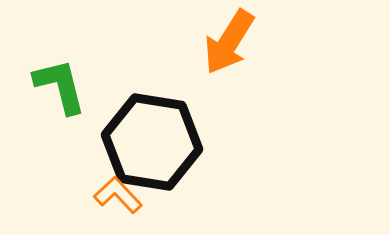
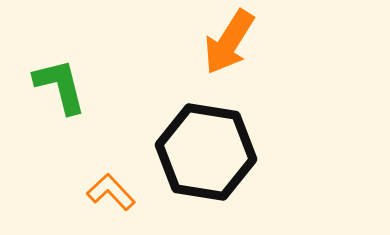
black hexagon: moved 54 px right, 10 px down
orange L-shape: moved 7 px left, 3 px up
